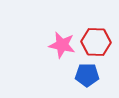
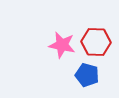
blue pentagon: rotated 15 degrees clockwise
